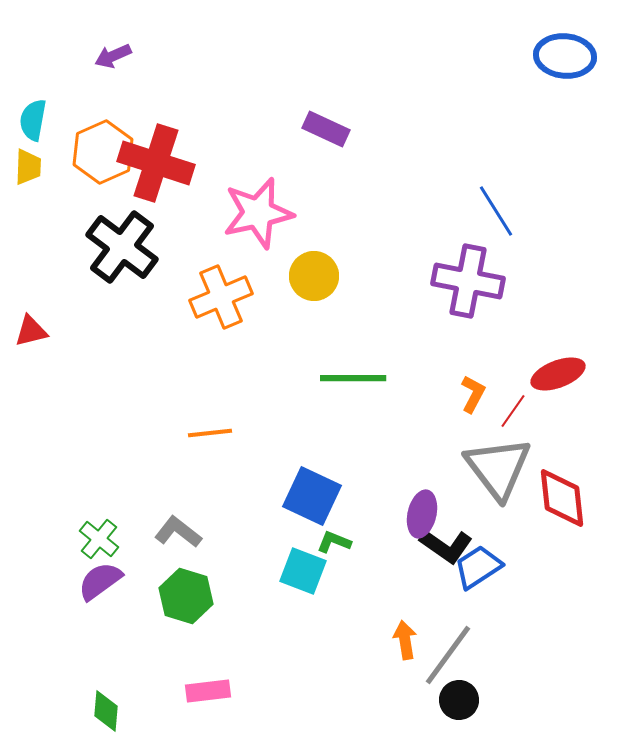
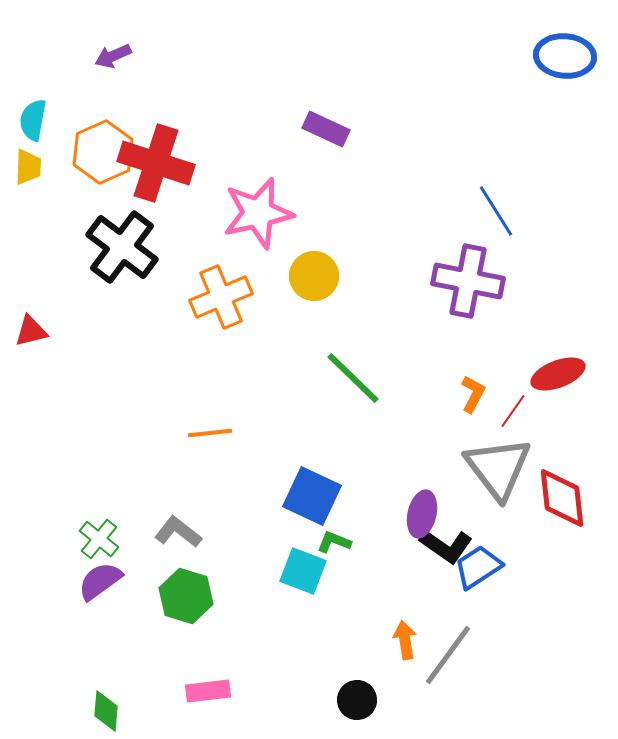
green line: rotated 44 degrees clockwise
black circle: moved 102 px left
